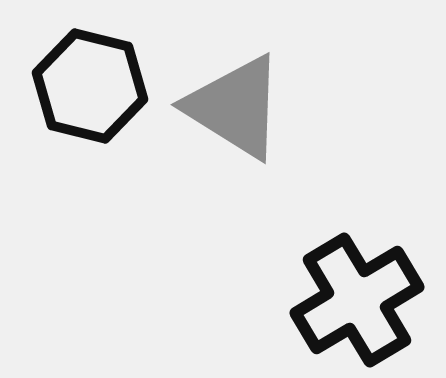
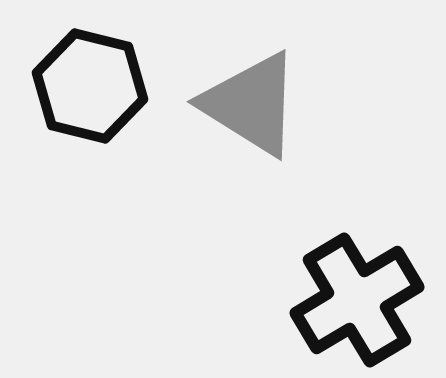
gray triangle: moved 16 px right, 3 px up
